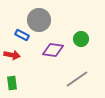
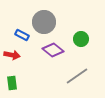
gray circle: moved 5 px right, 2 px down
purple diamond: rotated 30 degrees clockwise
gray line: moved 3 px up
